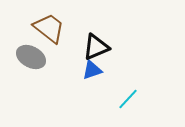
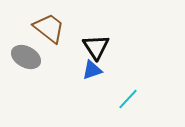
black triangle: rotated 40 degrees counterclockwise
gray ellipse: moved 5 px left
